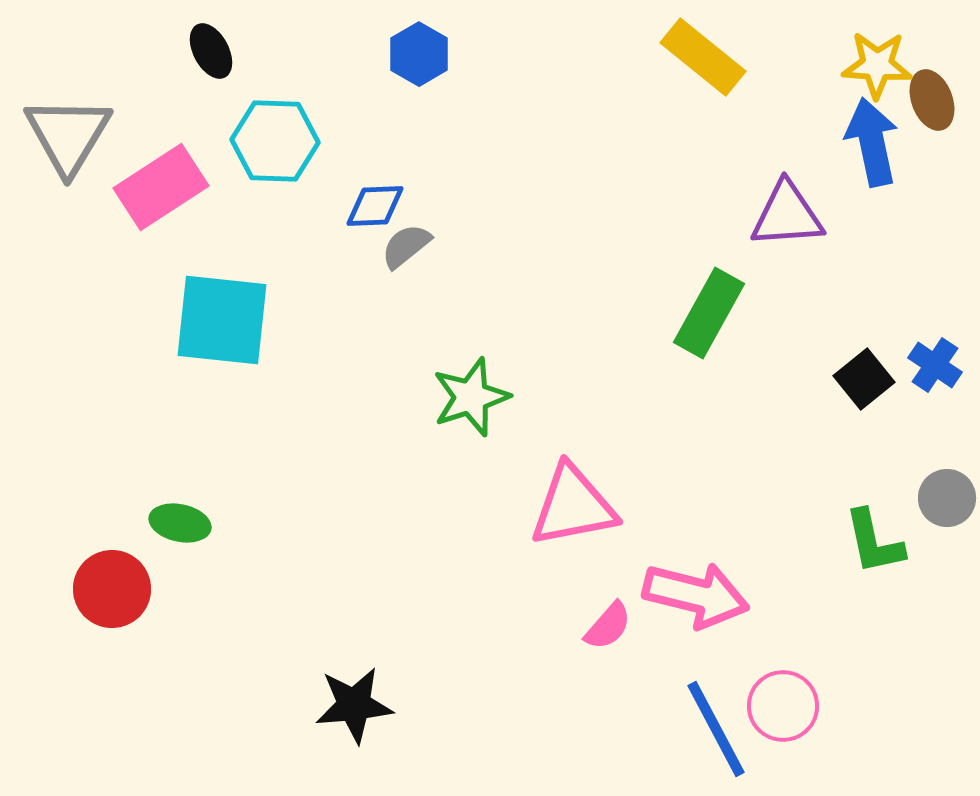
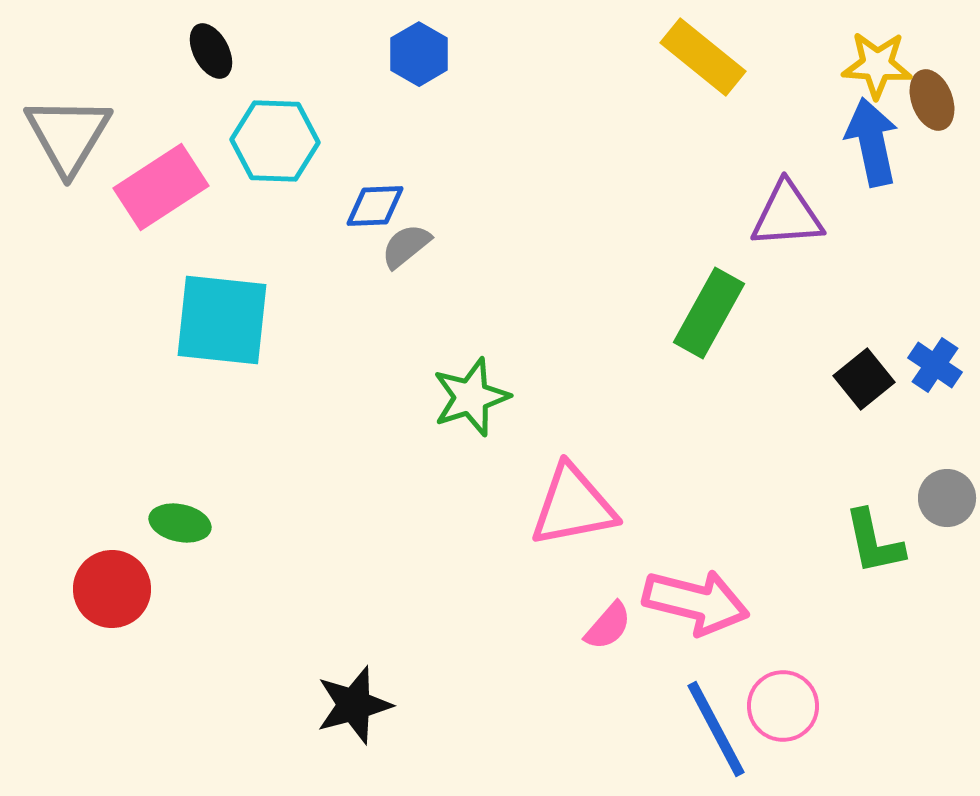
pink arrow: moved 7 px down
black star: rotated 10 degrees counterclockwise
